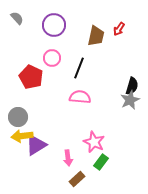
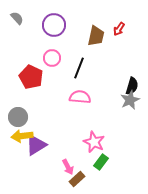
pink arrow: moved 9 px down; rotated 21 degrees counterclockwise
